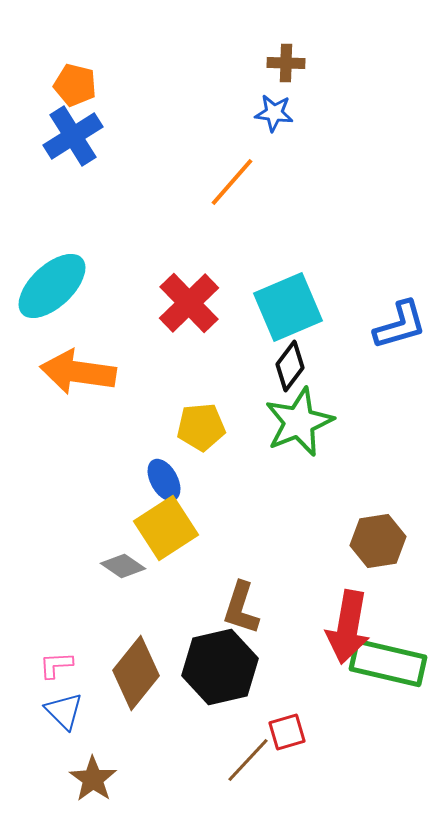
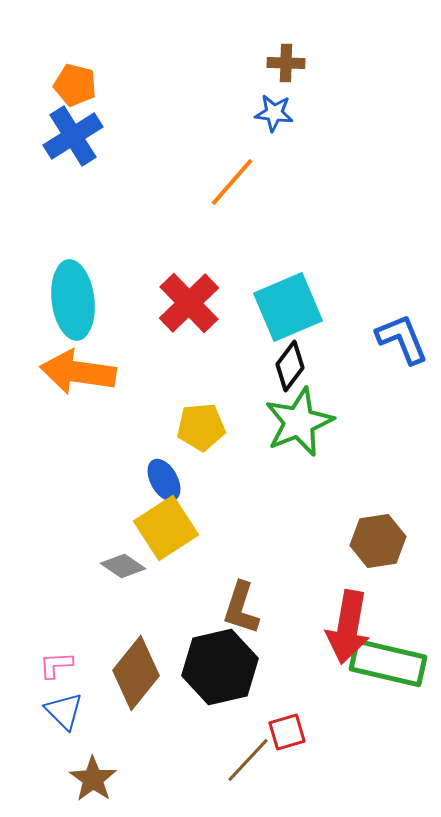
cyan ellipse: moved 21 px right, 14 px down; rotated 54 degrees counterclockwise
blue L-shape: moved 2 px right, 14 px down; rotated 96 degrees counterclockwise
